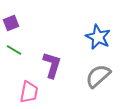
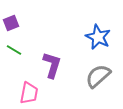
pink trapezoid: moved 1 px down
